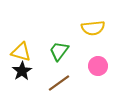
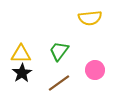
yellow semicircle: moved 3 px left, 10 px up
yellow triangle: moved 2 px down; rotated 15 degrees counterclockwise
pink circle: moved 3 px left, 4 px down
black star: moved 2 px down
